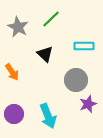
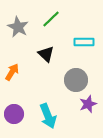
cyan rectangle: moved 4 px up
black triangle: moved 1 px right
orange arrow: rotated 114 degrees counterclockwise
